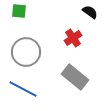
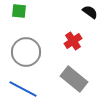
red cross: moved 3 px down
gray rectangle: moved 1 px left, 2 px down
